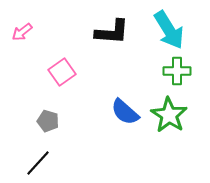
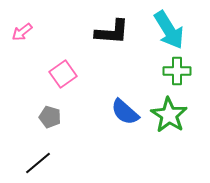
pink square: moved 1 px right, 2 px down
gray pentagon: moved 2 px right, 4 px up
black line: rotated 8 degrees clockwise
